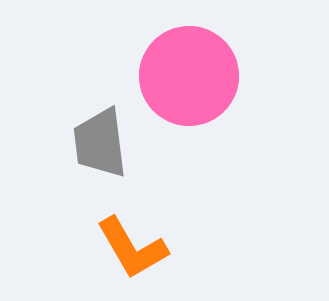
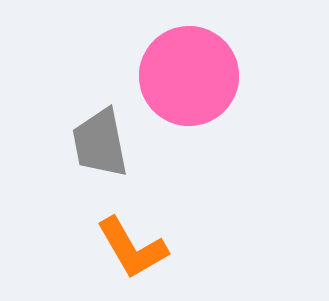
gray trapezoid: rotated 4 degrees counterclockwise
